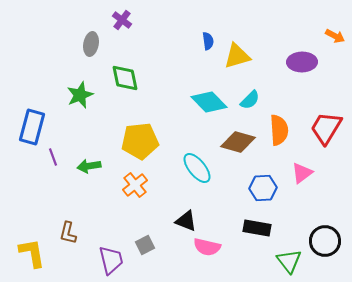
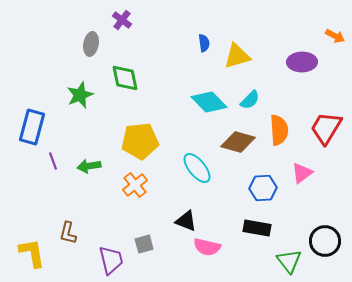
blue semicircle: moved 4 px left, 2 px down
purple line: moved 4 px down
gray square: moved 1 px left, 1 px up; rotated 12 degrees clockwise
